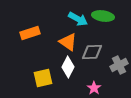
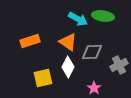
orange rectangle: moved 8 px down
